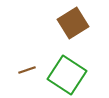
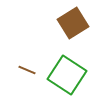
brown line: rotated 42 degrees clockwise
